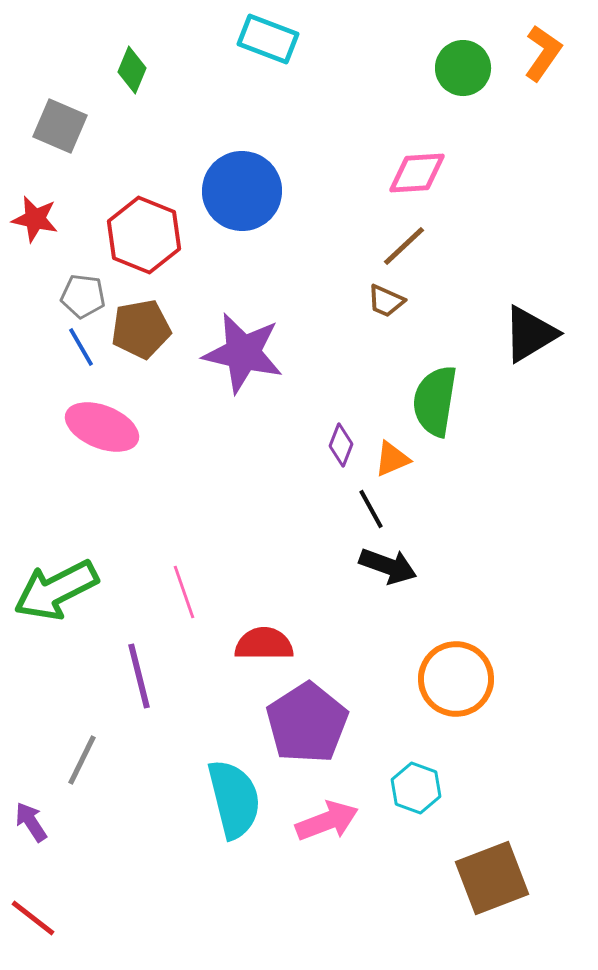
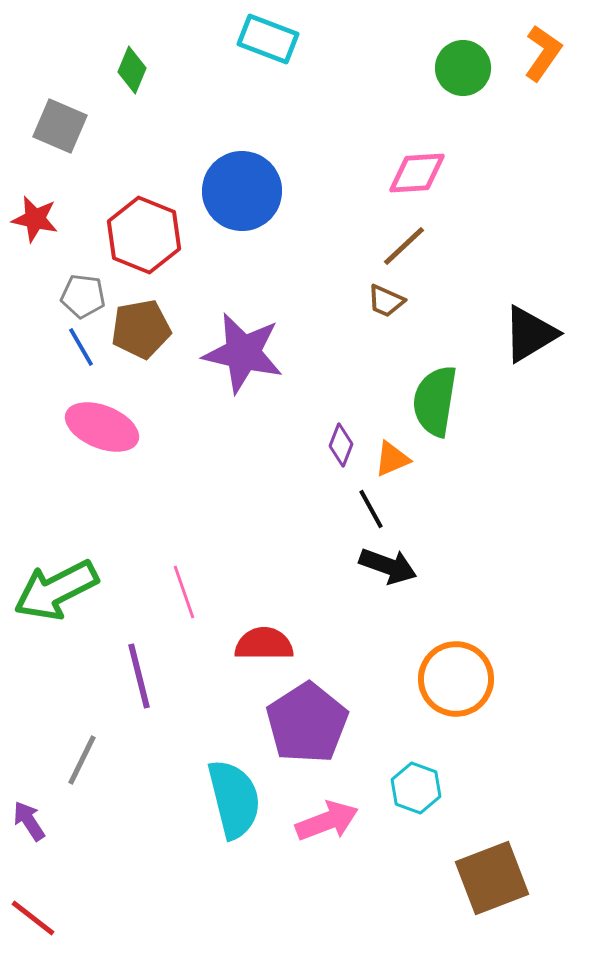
purple arrow: moved 2 px left, 1 px up
